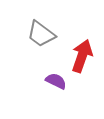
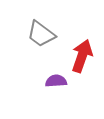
purple semicircle: rotated 30 degrees counterclockwise
